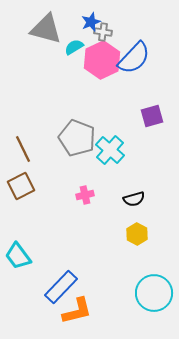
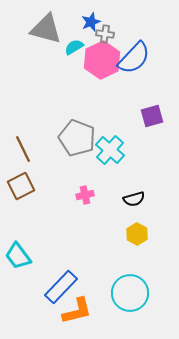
gray cross: moved 2 px right, 2 px down
cyan circle: moved 24 px left
